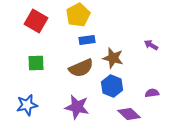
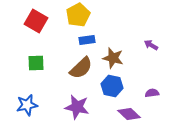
brown semicircle: rotated 20 degrees counterclockwise
blue hexagon: rotated 10 degrees counterclockwise
